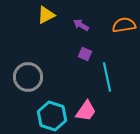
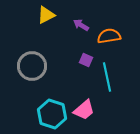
orange semicircle: moved 15 px left, 11 px down
purple square: moved 1 px right, 6 px down
gray circle: moved 4 px right, 11 px up
pink trapezoid: moved 2 px left, 1 px up; rotated 15 degrees clockwise
cyan hexagon: moved 2 px up
